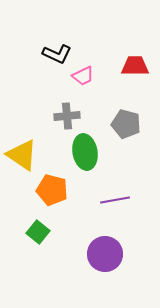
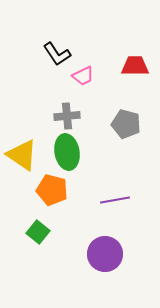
black L-shape: rotated 32 degrees clockwise
green ellipse: moved 18 px left
